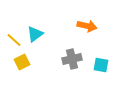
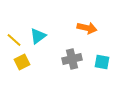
orange arrow: moved 2 px down
cyan triangle: moved 3 px right, 2 px down
cyan square: moved 1 px right, 3 px up
